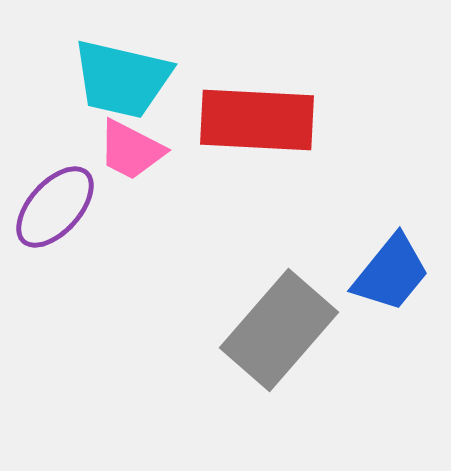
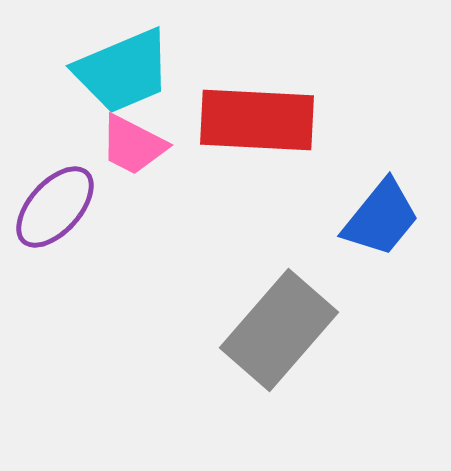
cyan trapezoid: moved 1 px right, 8 px up; rotated 36 degrees counterclockwise
pink trapezoid: moved 2 px right, 5 px up
blue trapezoid: moved 10 px left, 55 px up
